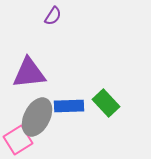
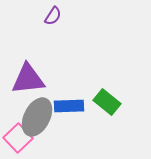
purple triangle: moved 1 px left, 6 px down
green rectangle: moved 1 px right, 1 px up; rotated 8 degrees counterclockwise
pink square: moved 2 px up; rotated 12 degrees counterclockwise
